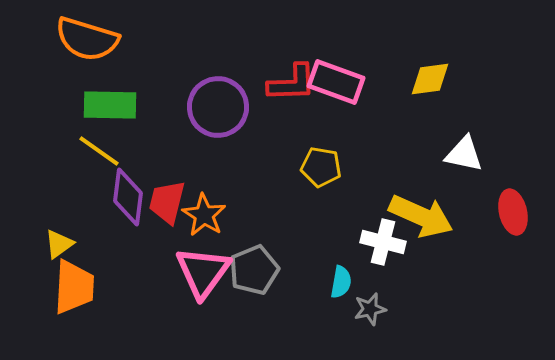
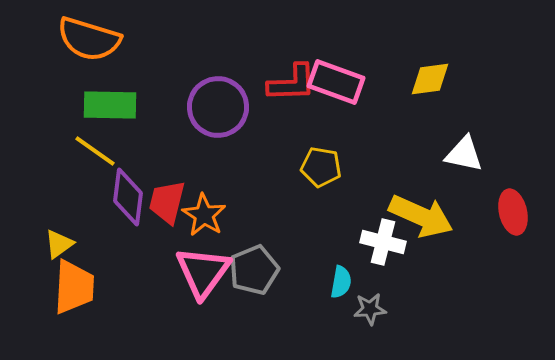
orange semicircle: moved 2 px right
yellow line: moved 4 px left
gray star: rotated 8 degrees clockwise
